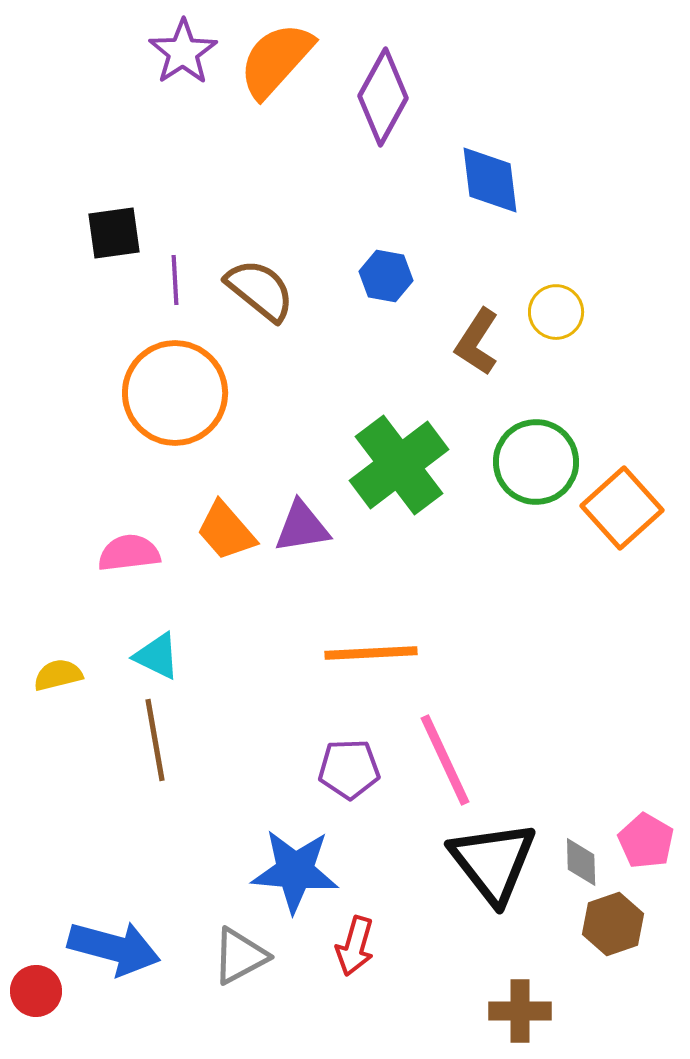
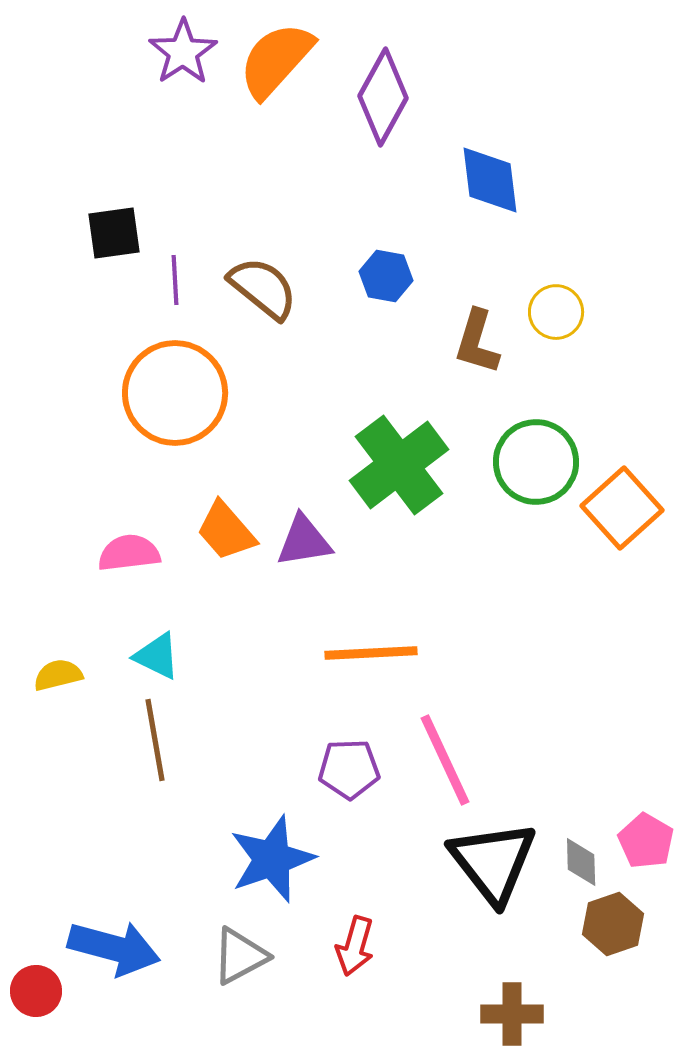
brown semicircle: moved 3 px right, 2 px up
brown L-shape: rotated 16 degrees counterclockwise
purple triangle: moved 2 px right, 14 px down
blue star: moved 23 px left, 12 px up; rotated 24 degrees counterclockwise
brown cross: moved 8 px left, 3 px down
